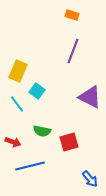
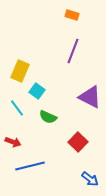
yellow rectangle: moved 2 px right
cyan line: moved 4 px down
green semicircle: moved 6 px right, 14 px up; rotated 12 degrees clockwise
red square: moved 9 px right; rotated 30 degrees counterclockwise
blue arrow: rotated 12 degrees counterclockwise
